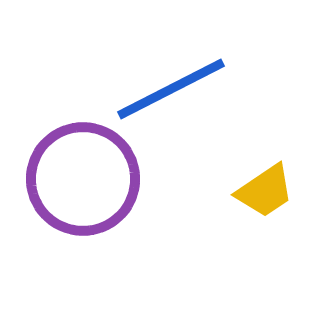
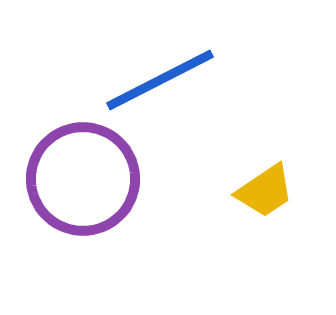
blue line: moved 11 px left, 9 px up
